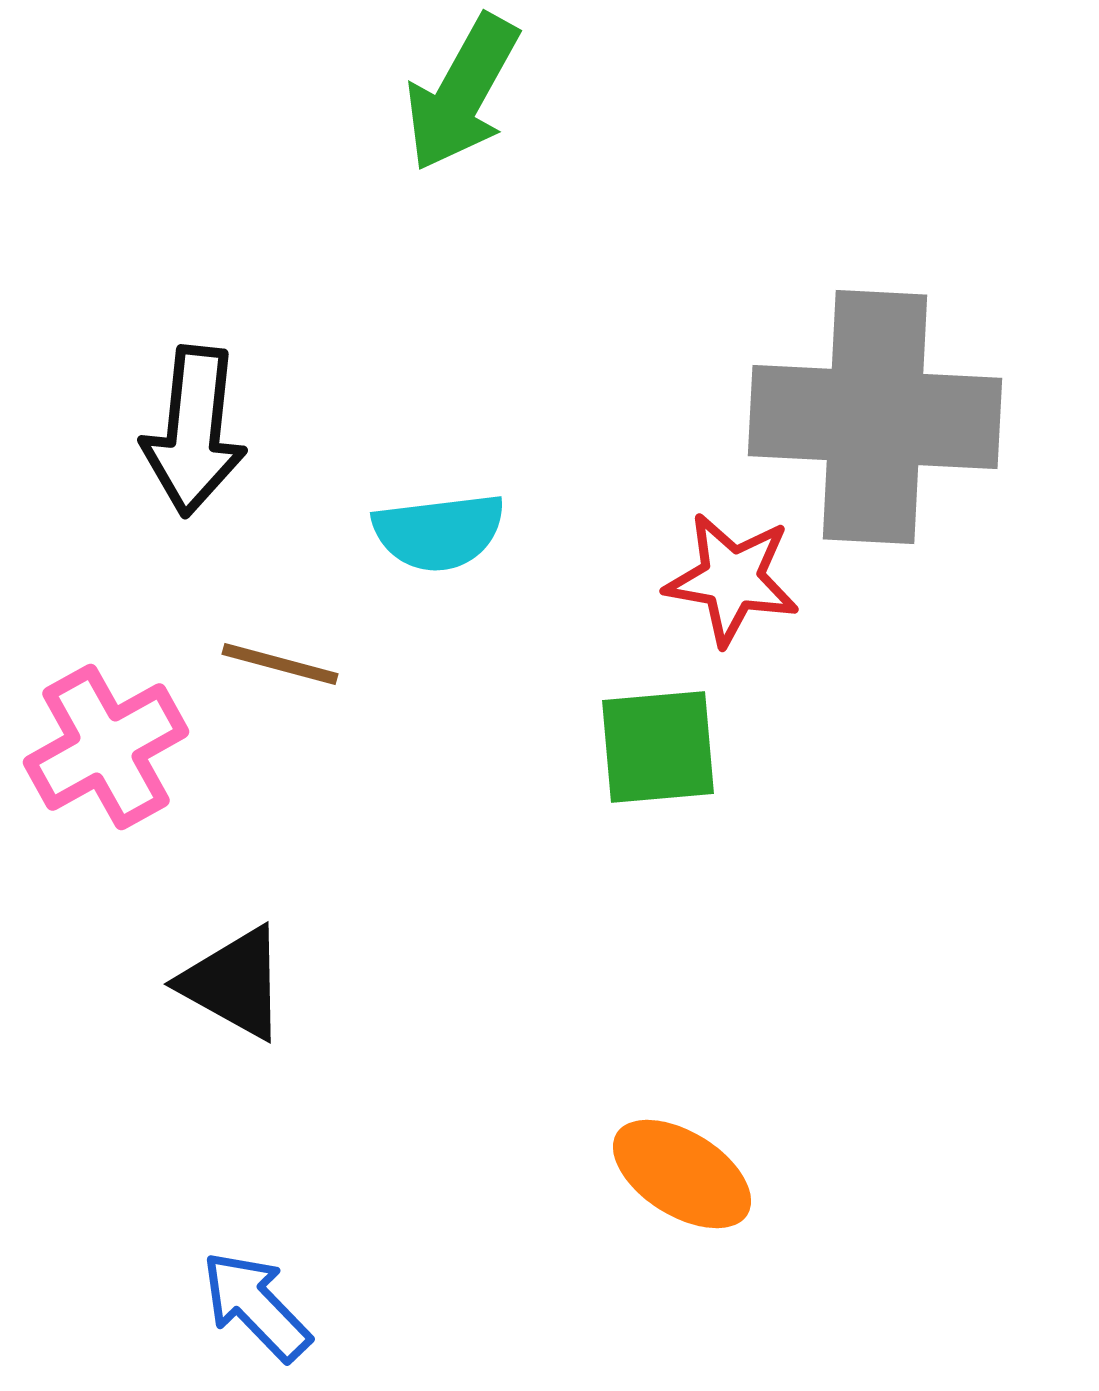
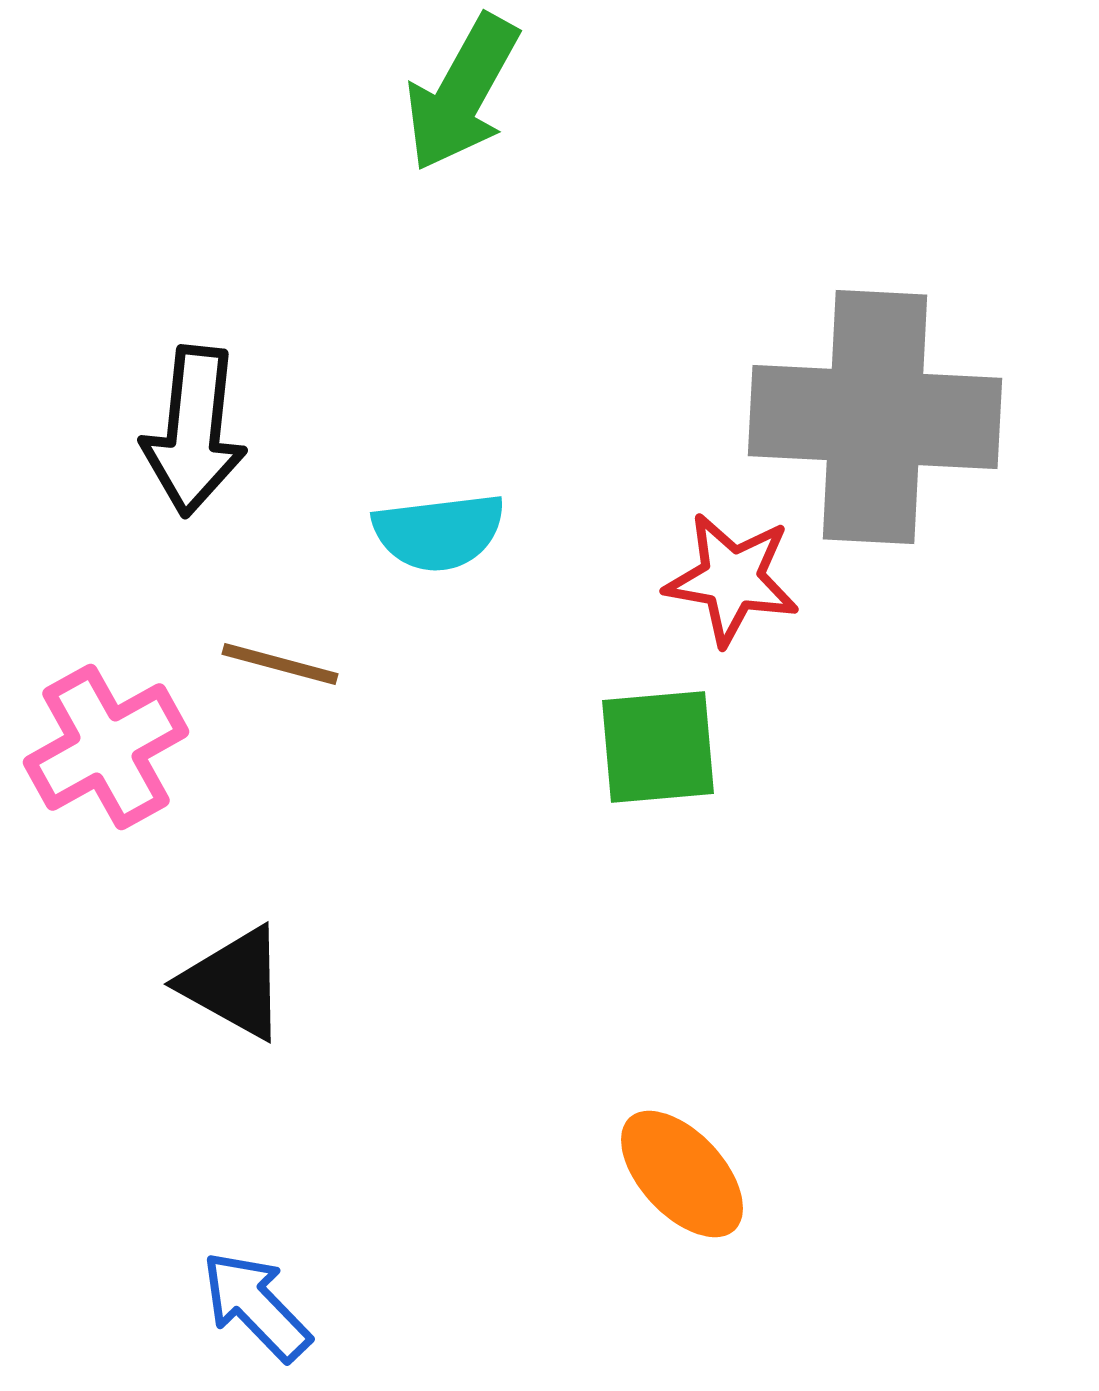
orange ellipse: rotated 15 degrees clockwise
